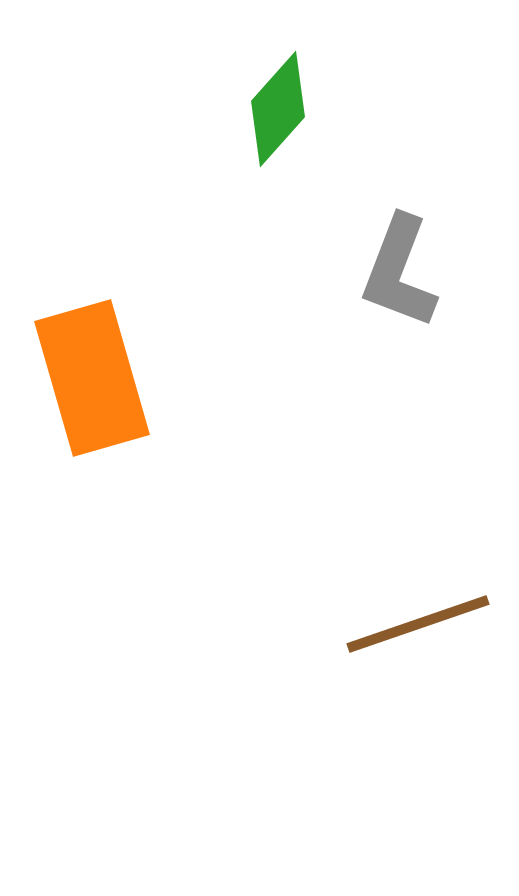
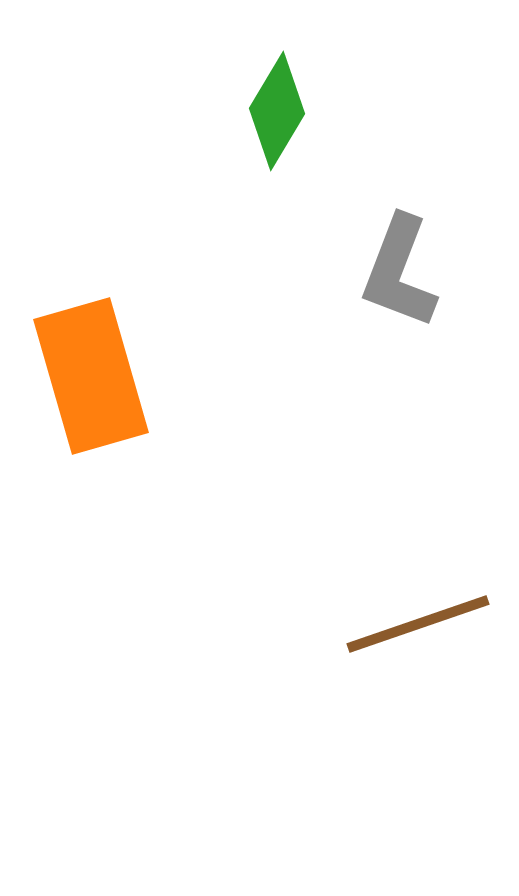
green diamond: moved 1 px left, 2 px down; rotated 11 degrees counterclockwise
orange rectangle: moved 1 px left, 2 px up
